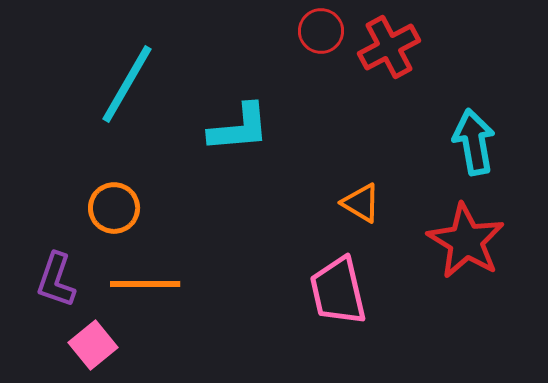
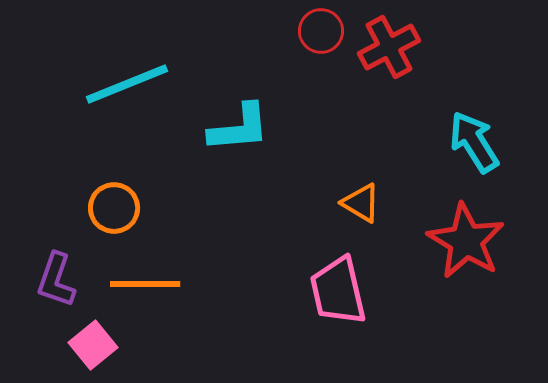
cyan line: rotated 38 degrees clockwise
cyan arrow: rotated 22 degrees counterclockwise
